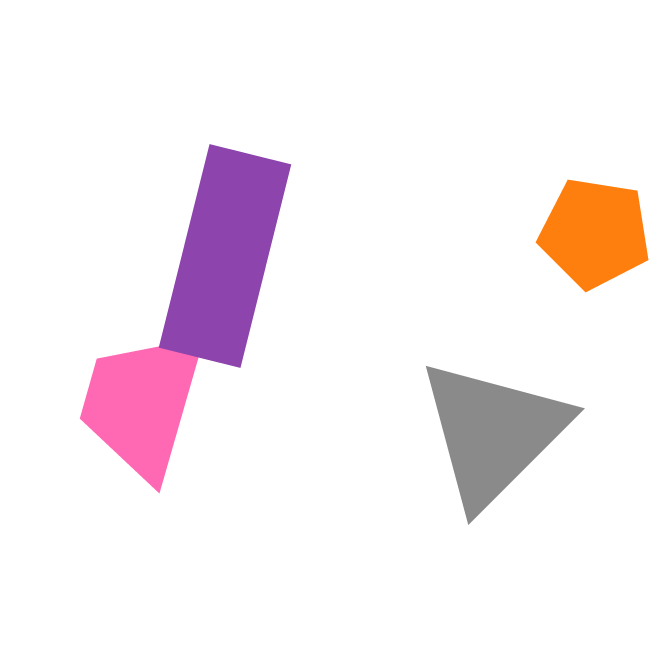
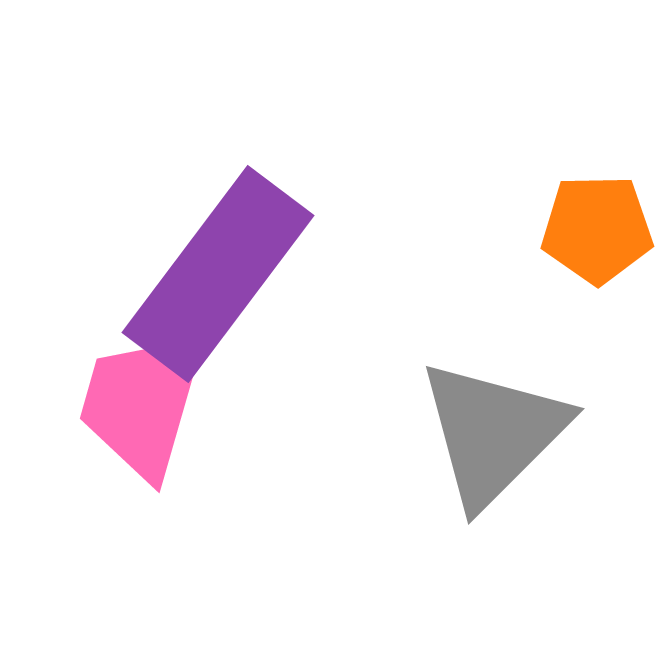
orange pentagon: moved 2 px right, 4 px up; rotated 10 degrees counterclockwise
purple rectangle: moved 7 px left, 18 px down; rotated 23 degrees clockwise
